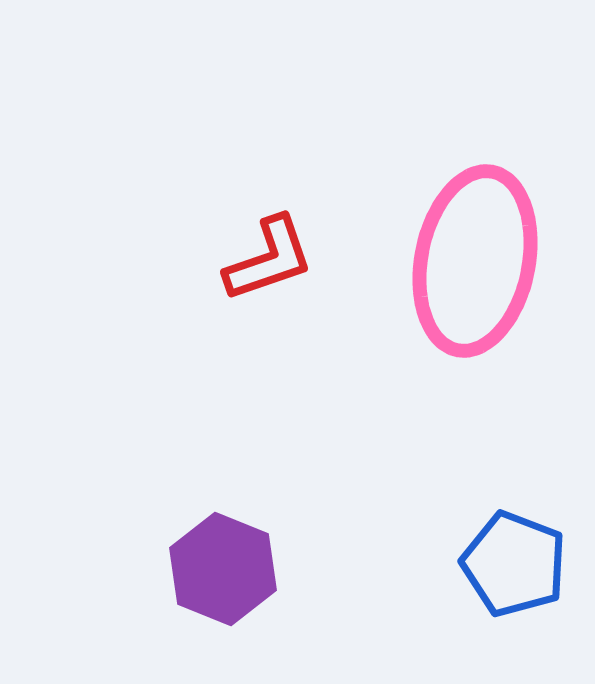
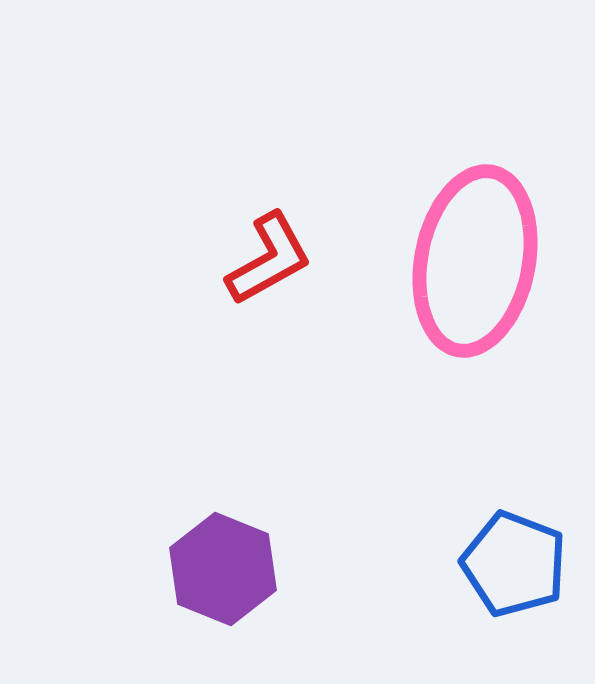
red L-shape: rotated 10 degrees counterclockwise
